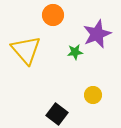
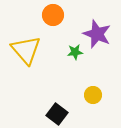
purple star: rotated 28 degrees counterclockwise
